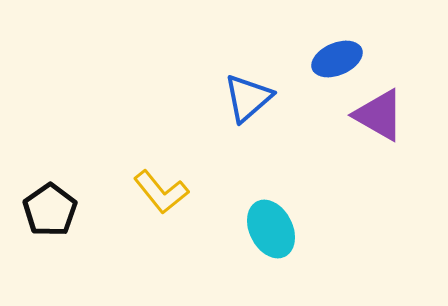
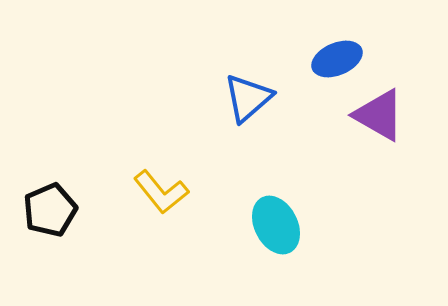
black pentagon: rotated 12 degrees clockwise
cyan ellipse: moved 5 px right, 4 px up
